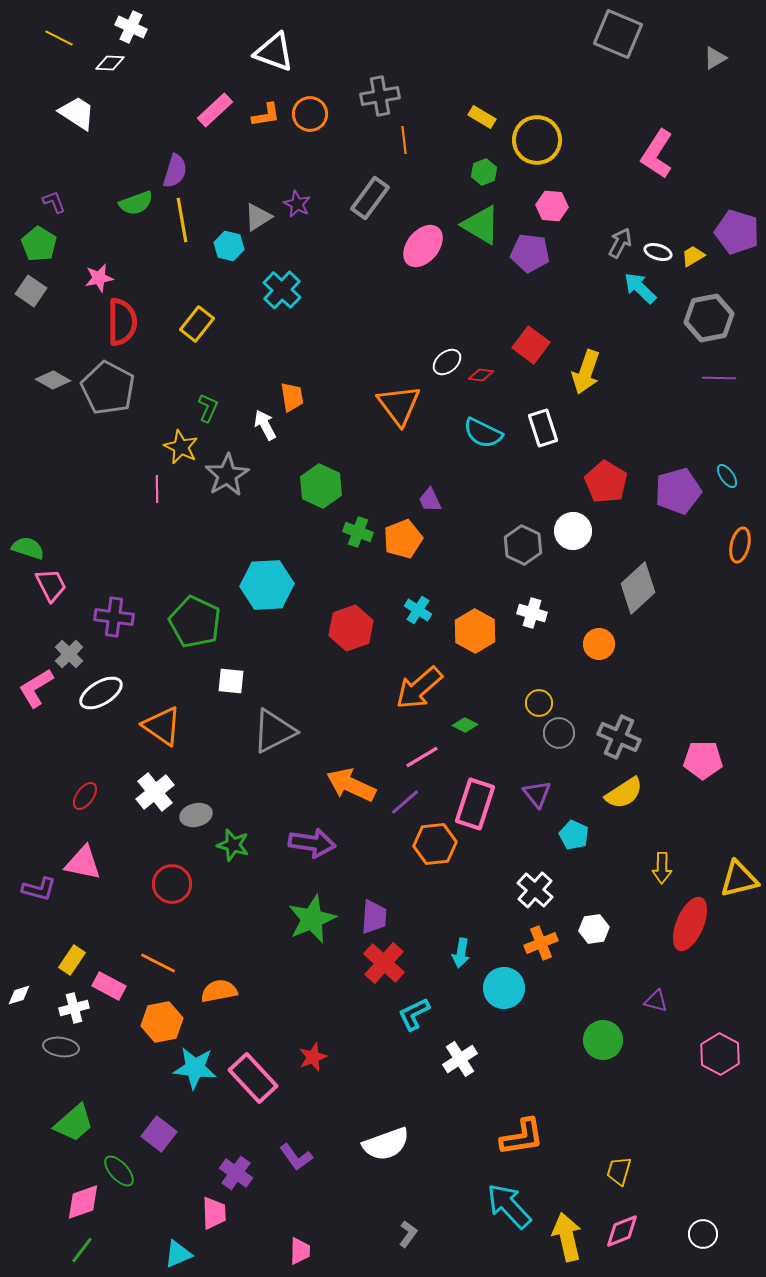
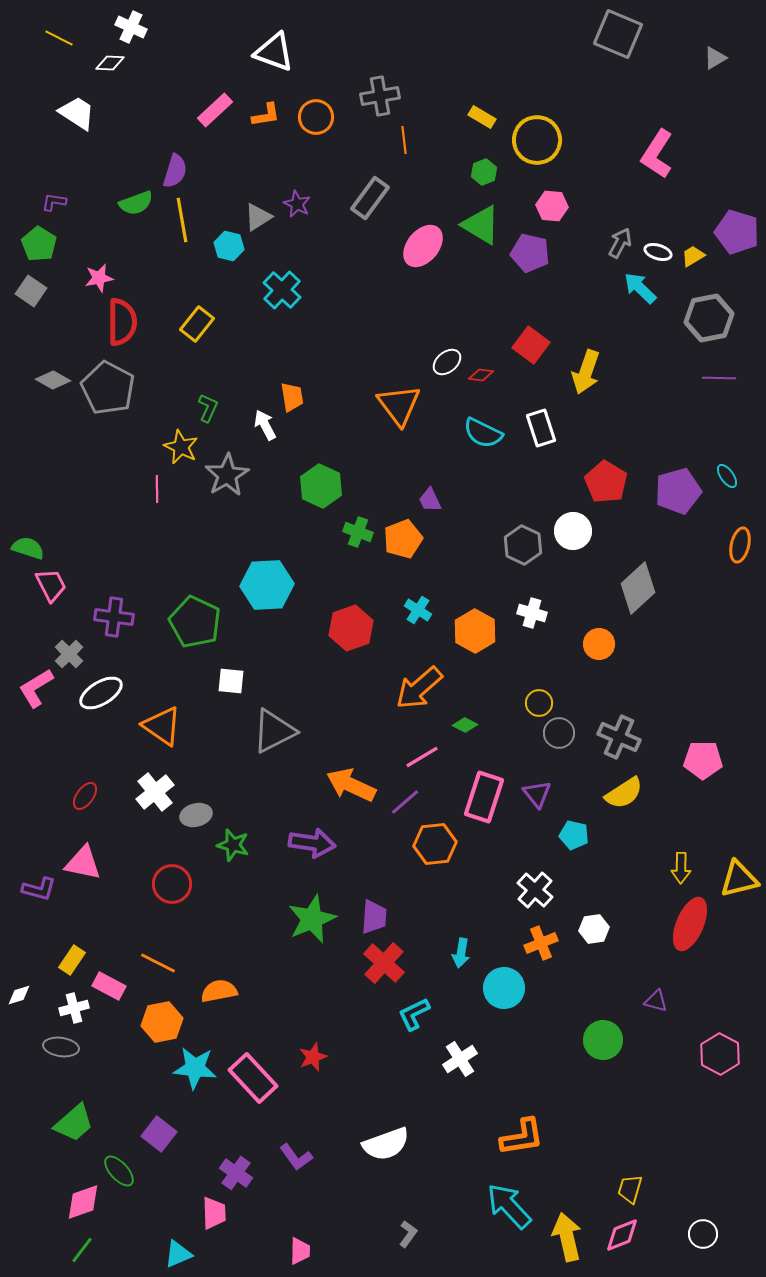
orange circle at (310, 114): moved 6 px right, 3 px down
purple L-shape at (54, 202): rotated 60 degrees counterclockwise
purple pentagon at (530, 253): rotated 6 degrees clockwise
white rectangle at (543, 428): moved 2 px left
pink rectangle at (475, 804): moved 9 px right, 7 px up
cyan pentagon at (574, 835): rotated 12 degrees counterclockwise
yellow arrow at (662, 868): moved 19 px right
yellow trapezoid at (619, 1171): moved 11 px right, 18 px down
pink diamond at (622, 1231): moved 4 px down
